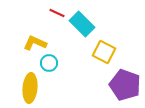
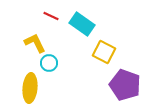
red line: moved 6 px left, 3 px down
cyan rectangle: rotated 10 degrees counterclockwise
yellow L-shape: rotated 40 degrees clockwise
